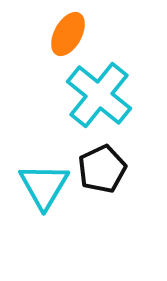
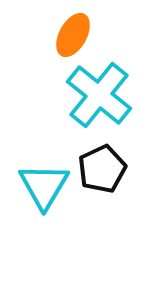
orange ellipse: moved 5 px right, 1 px down
